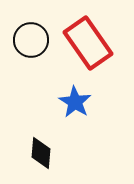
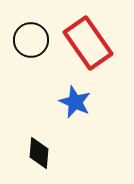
blue star: rotated 8 degrees counterclockwise
black diamond: moved 2 px left
